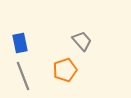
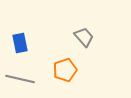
gray trapezoid: moved 2 px right, 4 px up
gray line: moved 3 px left, 3 px down; rotated 56 degrees counterclockwise
